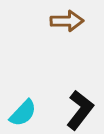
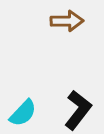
black L-shape: moved 2 px left
